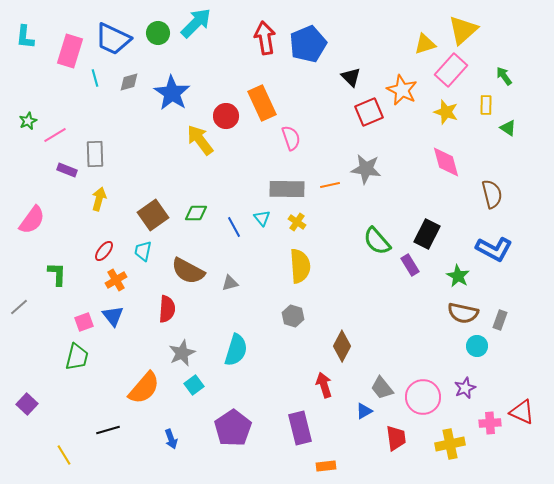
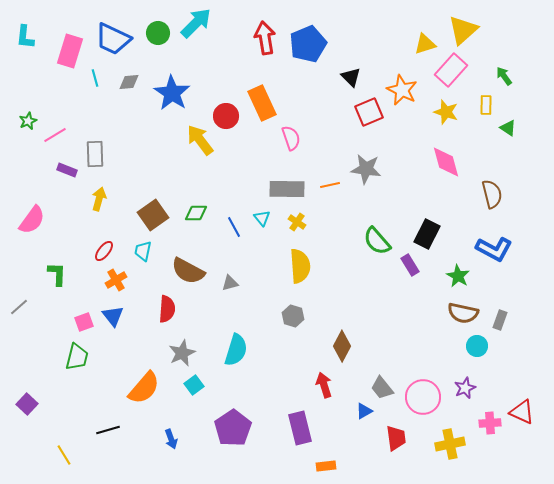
gray diamond at (129, 82): rotated 10 degrees clockwise
